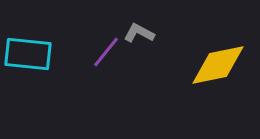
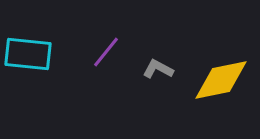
gray L-shape: moved 19 px right, 36 px down
yellow diamond: moved 3 px right, 15 px down
